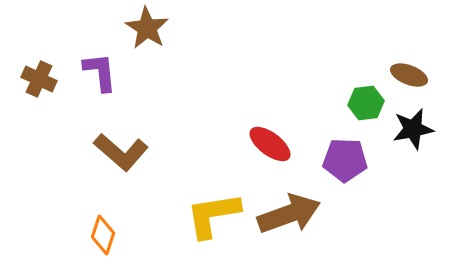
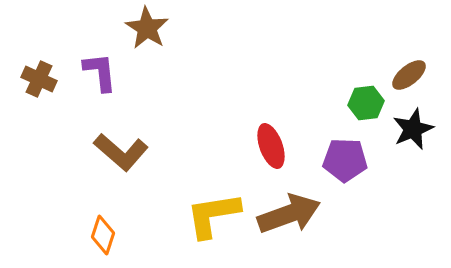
brown ellipse: rotated 60 degrees counterclockwise
black star: rotated 12 degrees counterclockwise
red ellipse: moved 1 px right, 2 px down; rotated 33 degrees clockwise
